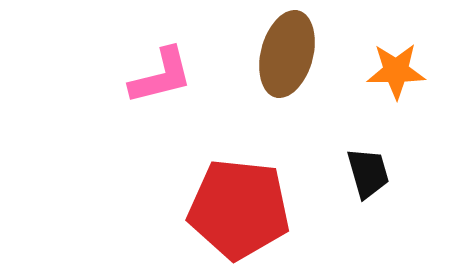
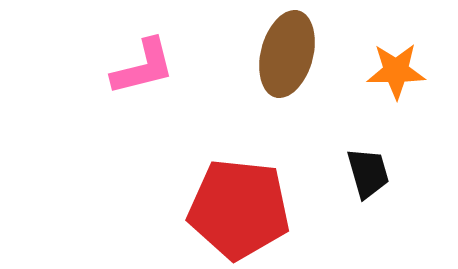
pink L-shape: moved 18 px left, 9 px up
